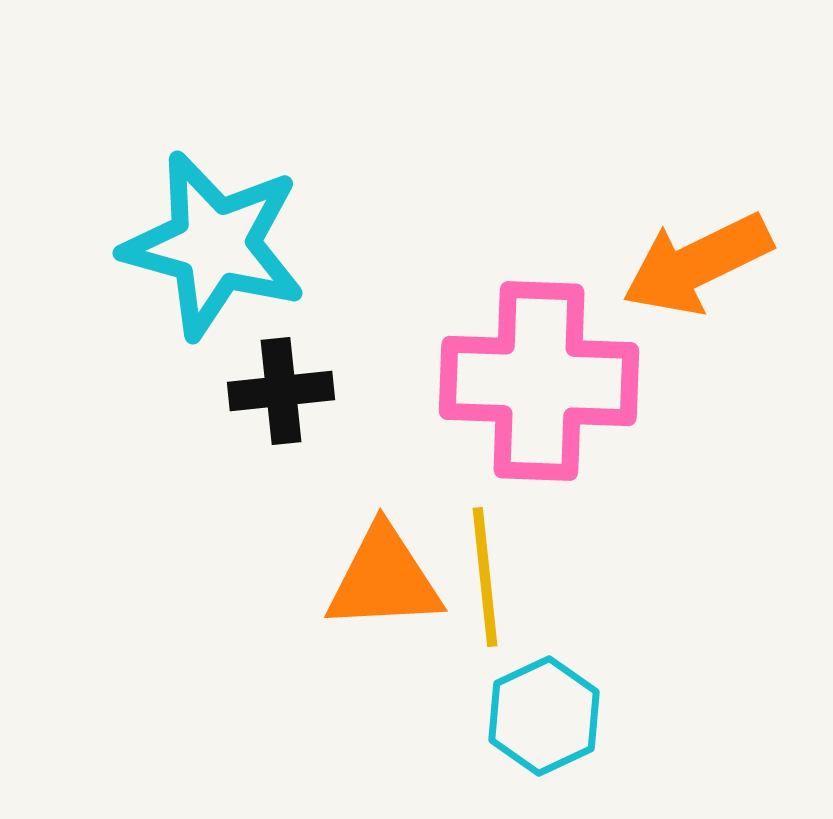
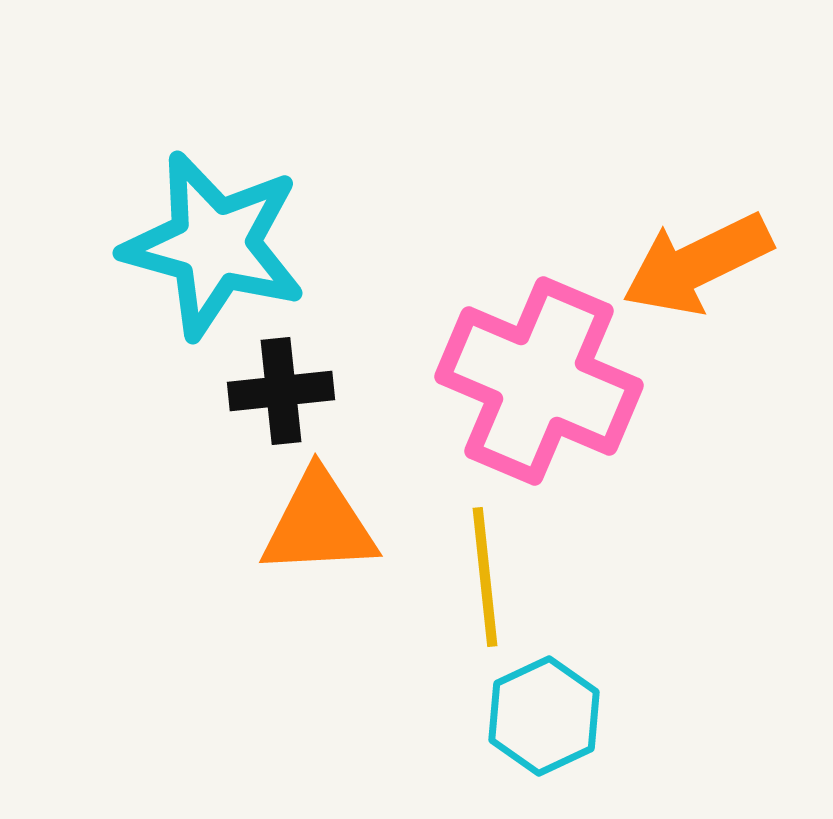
pink cross: rotated 21 degrees clockwise
orange triangle: moved 65 px left, 55 px up
